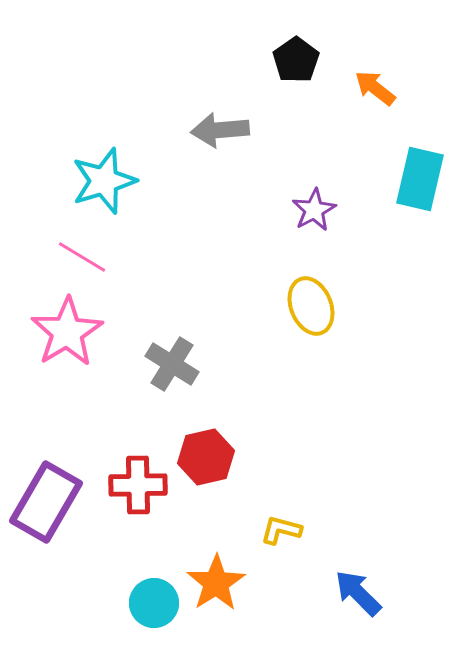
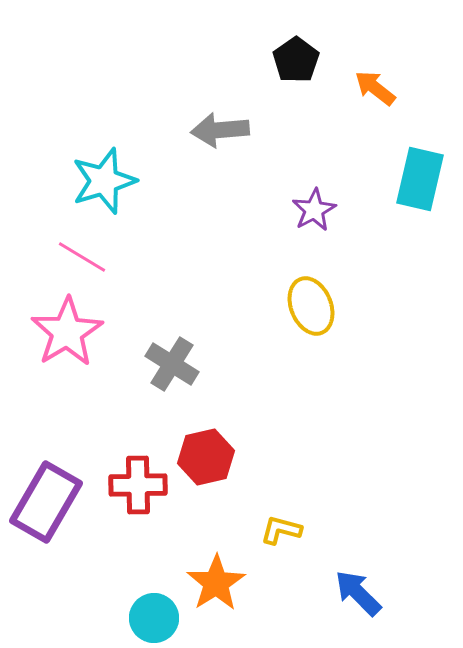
cyan circle: moved 15 px down
